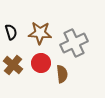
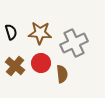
brown cross: moved 2 px right, 1 px down
